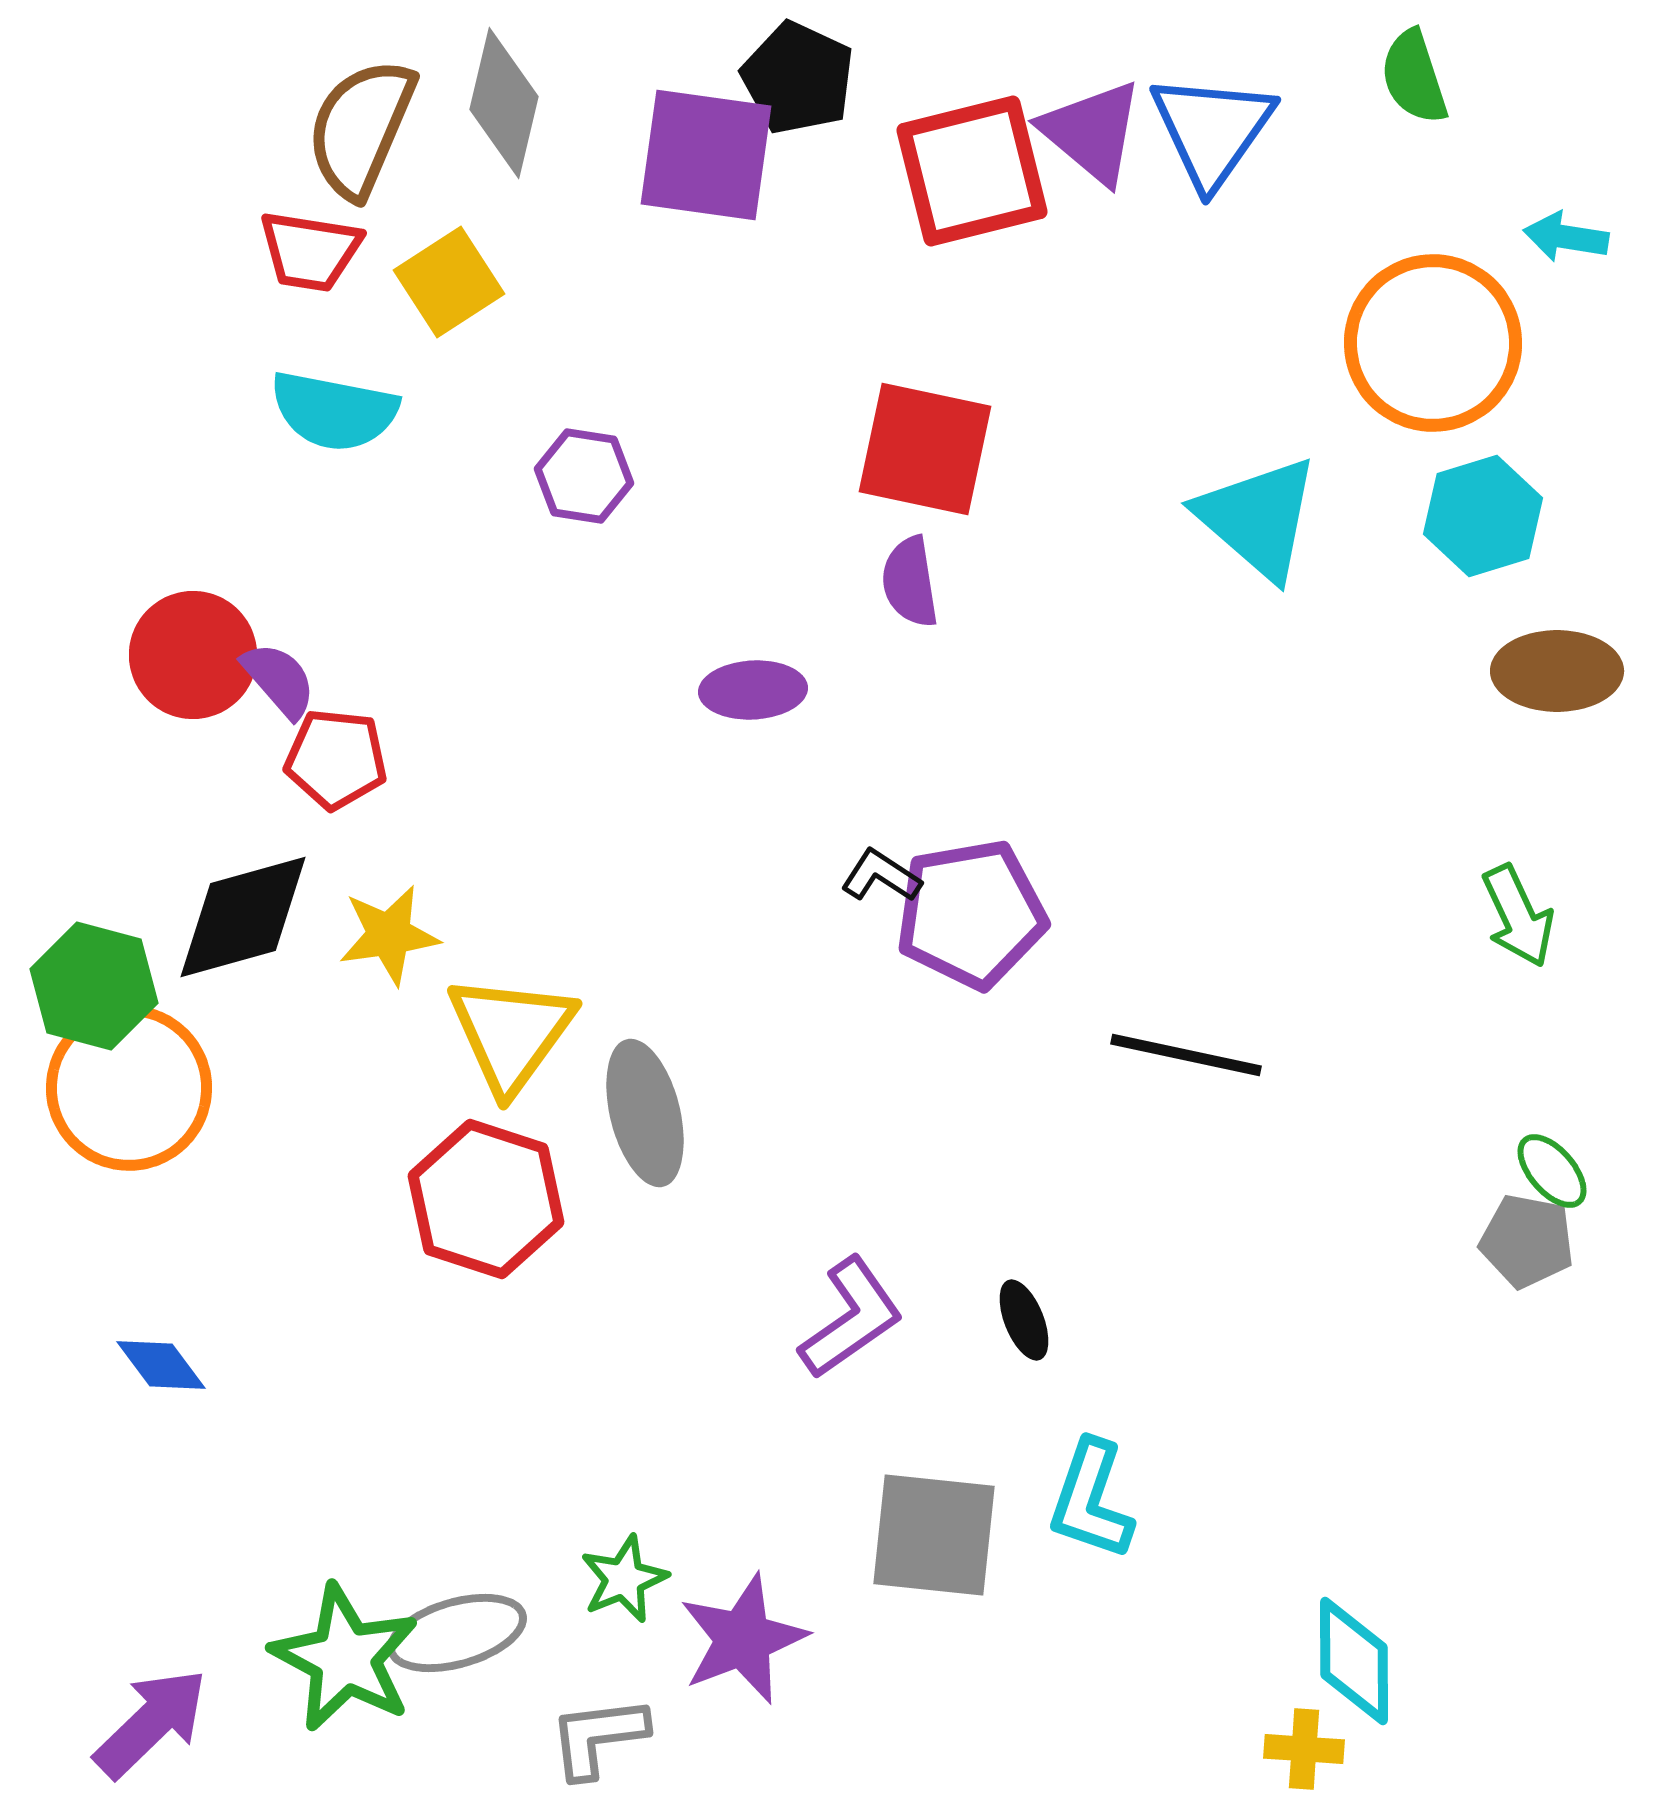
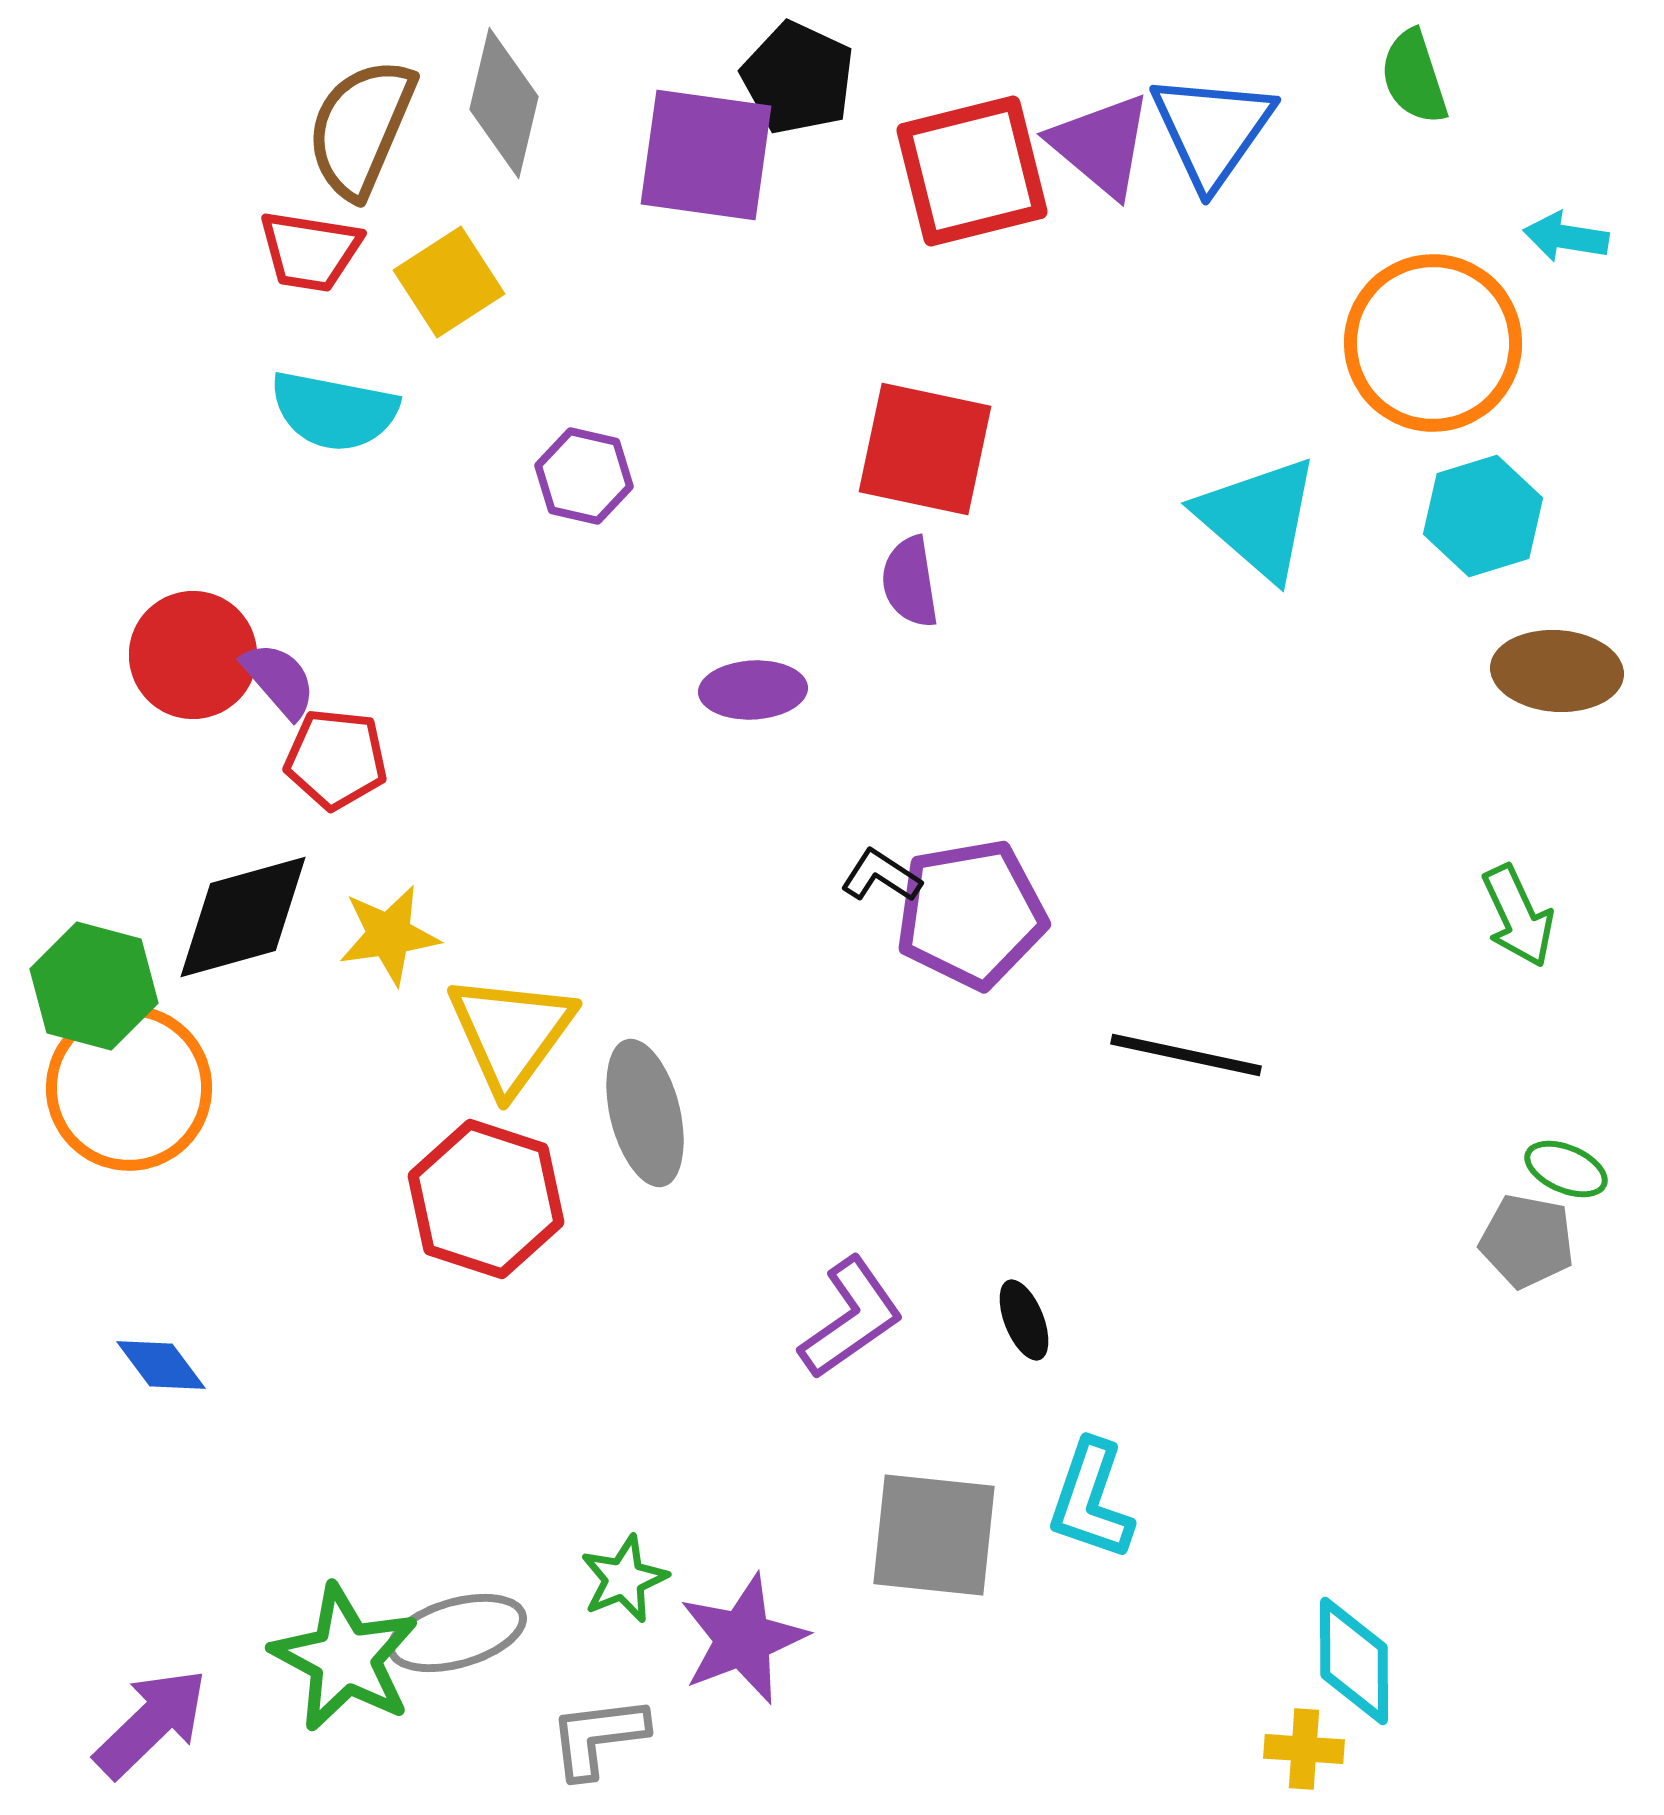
purple triangle at (1092, 132): moved 9 px right, 13 px down
purple hexagon at (584, 476): rotated 4 degrees clockwise
brown ellipse at (1557, 671): rotated 4 degrees clockwise
green ellipse at (1552, 1171): moved 14 px right, 2 px up; rotated 26 degrees counterclockwise
